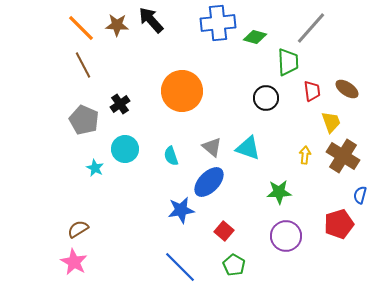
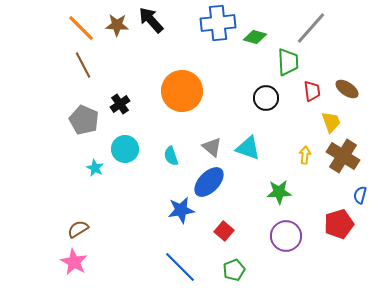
green pentagon: moved 5 px down; rotated 20 degrees clockwise
